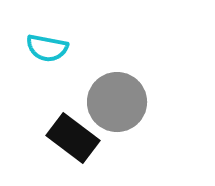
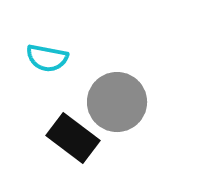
cyan semicircle: moved 10 px down
